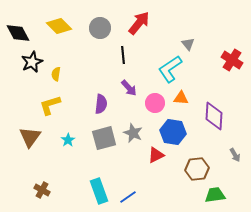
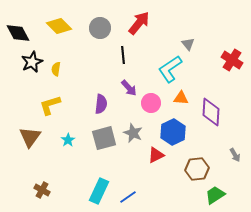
yellow semicircle: moved 5 px up
pink circle: moved 4 px left
purple diamond: moved 3 px left, 4 px up
blue hexagon: rotated 25 degrees clockwise
cyan rectangle: rotated 45 degrees clockwise
green trapezoid: rotated 25 degrees counterclockwise
